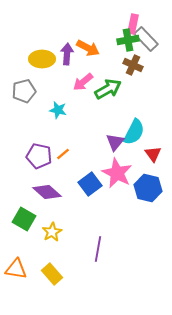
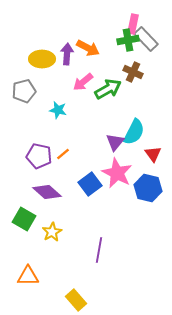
brown cross: moved 7 px down
purple line: moved 1 px right, 1 px down
orange triangle: moved 12 px right, 7 px down; rotated 10 degrees counterclockwise
yellow rectangle: moved 24 px right, 26 px down
